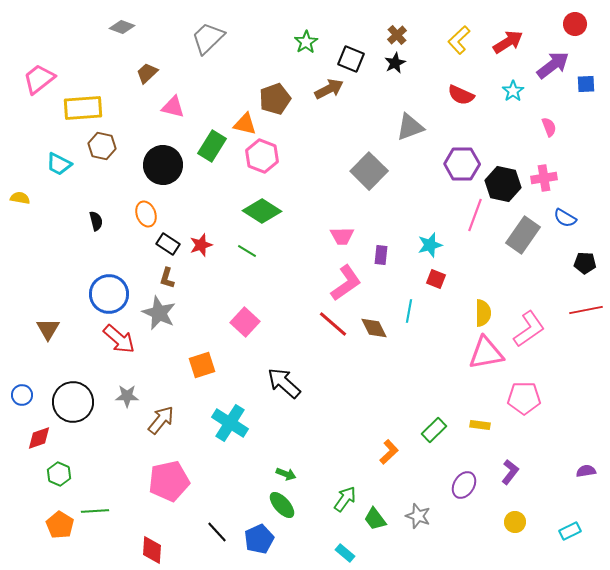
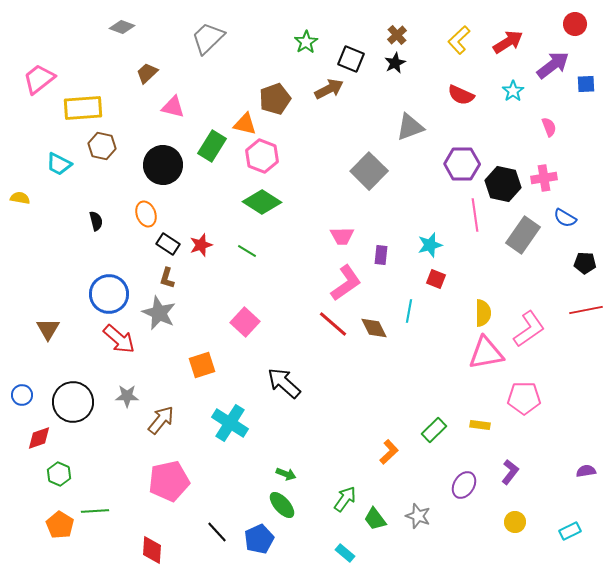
green diamond at (262, 211): moved 9 px up
pink line at (475, 215): rotated 28 degrees counterclockwise
